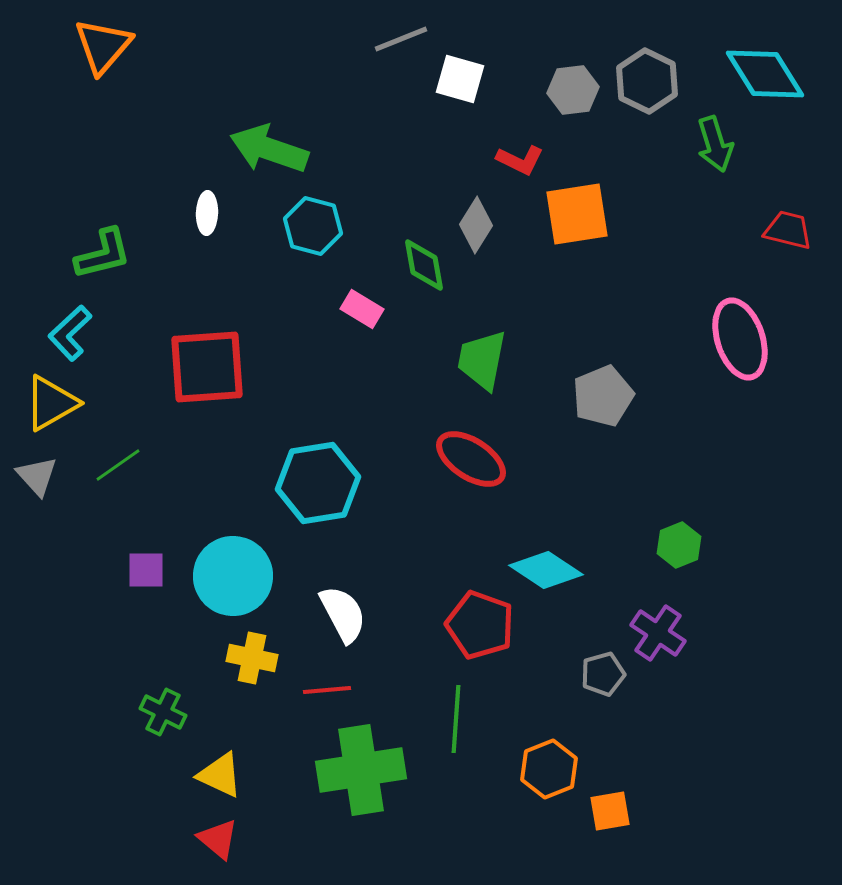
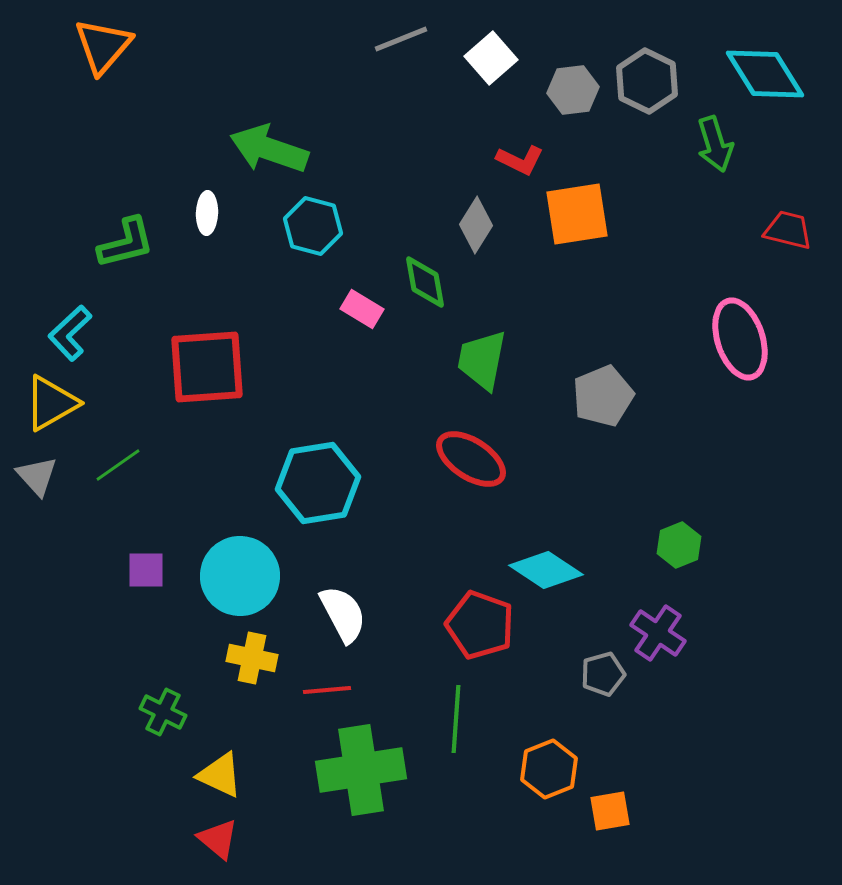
white square at (460, 79): moved 31 px right, 21 px up; rotated 33 degrees clockwise
green L-shape at (103, 254): moved 23 px right, 11 px up
green diamond at (424, 265): moved 1 px right, 17 px down
cyan circle at (233, 576): moved 7 px right
